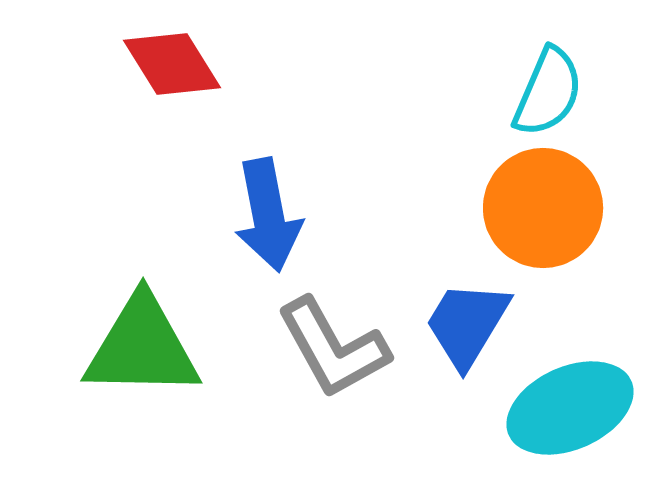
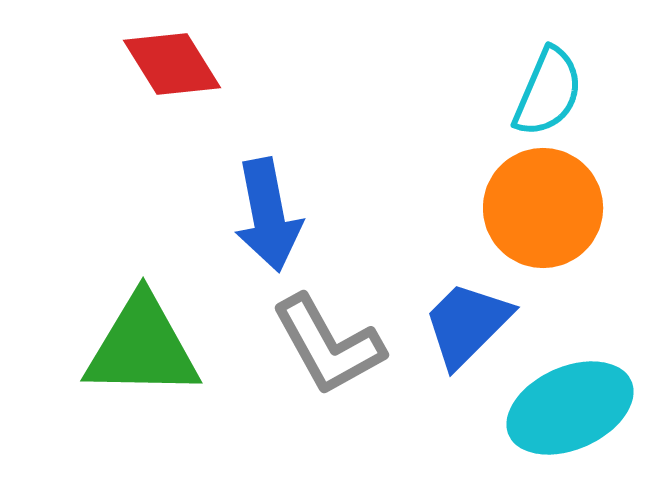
blue trapezoid: rotated 14 degrees clockwise
gray L-shape: moved 5 px left, 3 px up
